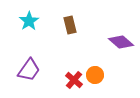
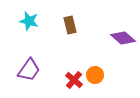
cyan star: rotated 24 degrees counterclockwise
purple diamond: moved 2 px right, 4 px up
